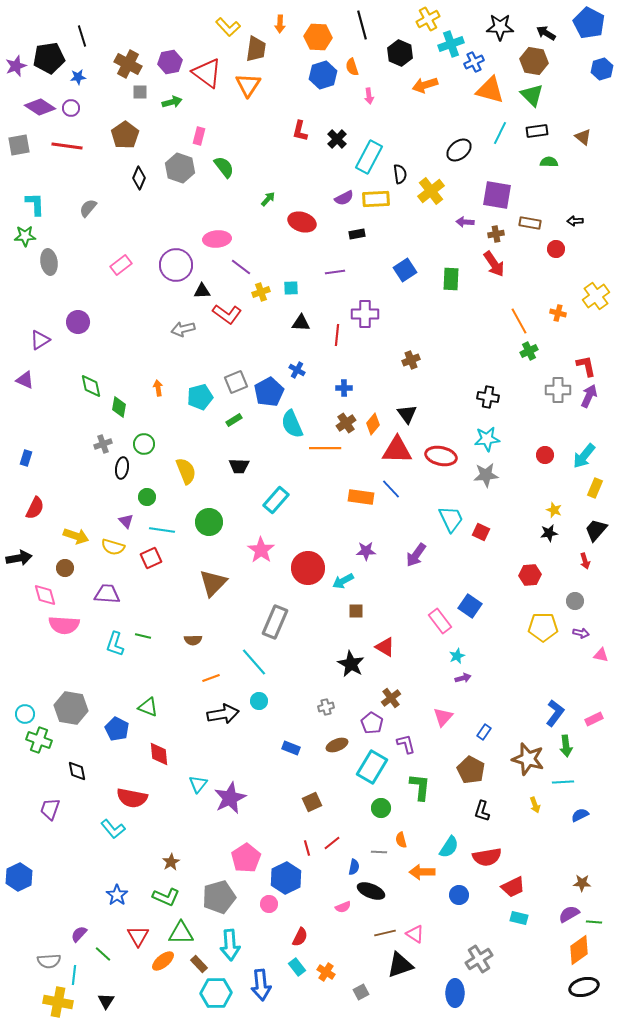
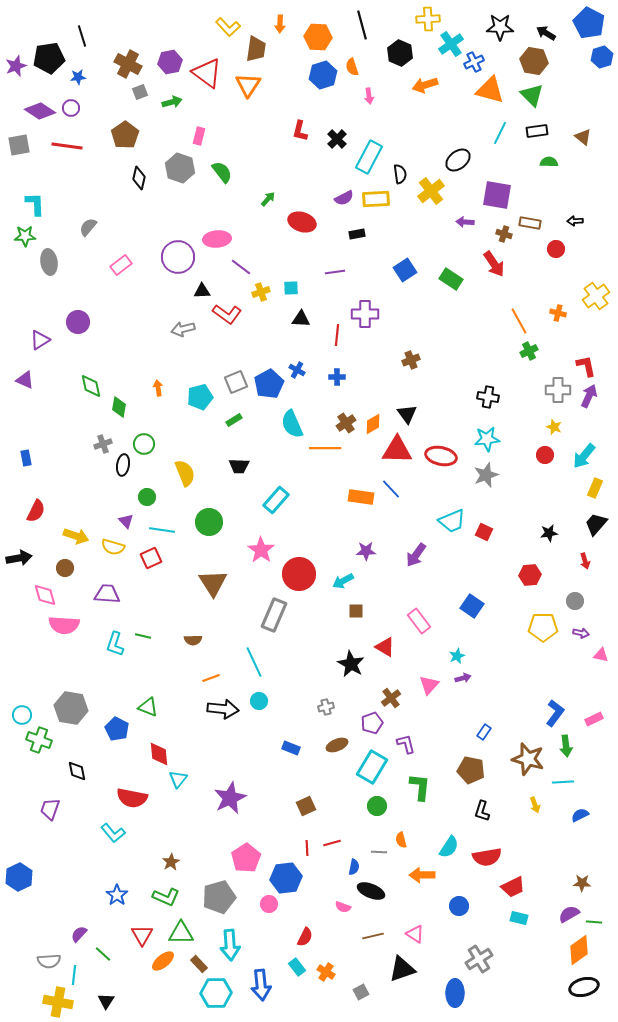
yellow cross at (428, 19): rotated 25 degrees clockwise
cyan cross at (451, 44): rotated 15 degrees counterclockwise
blue hexagon at (602, 69): moved 12 px up
gray square at (140, 92): rotated 21 degrees counterclockwise
purple diamond at (40, 107): moved 4 px down
black ellipse at (459, 150): moved 1 px left, 10 px down
green semicircle at (224, 167): moved 2 px left, 5 px down
black diamond at (139, 178): rotated 10 degrees counterclockwise
gray semicircle at (88, 208): moved 19 px down
brown cross at (496, 234): moved 8 px right; rotated 28 degrees clockwise
purple circle at (176, 265): moved 2 px right, 8 px up
green rectangle at (451, 279): rotated 60 degrees counterclockwise
black triangle at (301, 323): moved 4 px up
blue cross at (344, 388): moved 7 px left, 11 px up
blue pentagon at (269, 392): moved 8 px up
orange diamond at (373, 424): rotated 20 degrees clockwise
blue rectangle at (26, 458): rotated 28 degrees counterclockwise
black ellipse at (122, 468): moved 1 px right, 3 px up
yellow semicircle at (186, 471): moved 1 px left, 2 px down
gray star at (486, 475): rotated 15 degrees counterclockwise
red semicircle at (35, 508): moved 1 px right, 3 px down
yellow star at (554, 510): moved 83 px up
cyan trapezoid at (451, 519): moved 1 px right, 2 px down; rotated 92 degrees clockwise
black trapezoid at (596, 530): moved 6 px up
red square at (481, 532): moved 3 px right
red circle at (308, 568): moved 9 px left, 6 px down
brown triangle at (213, 583): rotated 16 degrees counterclockwise
blue square at (470, 606): moved 2 px right
pink rectangle at (440, 621): moved 21 px left
gray rectangle at (275, 622): moved 1 px left, 7 px up
cyan line at (254, 662): rotated 16 degrees clockwise
cyan circle at (25, 714): moved 3 px left, 1 px down
black arrow at (223, 714): moved 5 px up; rotated 16 degrees clockwise
pink triangle at (443, 717): moved 14 px left, 32 px up
purple pentagon at (372, 723): rotated 20 degrees clockwise
brown pentagon at (471, 770): rotated 16 degrees counterclockwise
cyan triangle at (198, 784): moved 20 px left, 5 px up
brown square at (312, 802): moved 6 px left, 4 px down
green circle at (381, 808): moved 4 px left, 2 px up
cyan L-shape at (113, 829): moved 4 px down
red line at (332, 843): rotated 24 degrees clockwise
red line at (307, 848): rotated 14 degrees clockwise
orange arrow at (422, 872): moved 3 px down
blue hexagon at (286, 878): rotated 20 degrees clockwise
blue circle at (459, 895): moved 11 px down
pink semicircle at (343, 907): rotated 42 degrees clockwise
brown line at (385, 933): moved 12 px left, 3 px down
red triangle at (138, 936): moved 4 px right, 1 px up
red semicircle at (300, 937): moved 5 px right
black triangle at (400, 965): moved 2 px right, 4 px down
